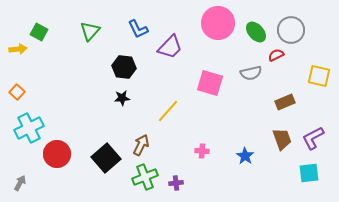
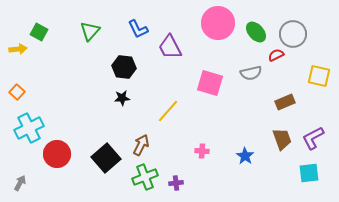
gray circle: moved 2 px right, 4 px down
purple trapezoid: rotated 108 degrees clockwise
